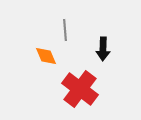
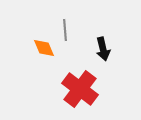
black arrow: rotated 15 degrees counterclockwise
orange diamond: moved 2 px left, 8 px up
